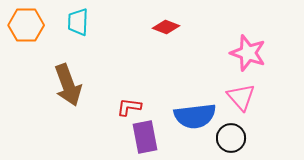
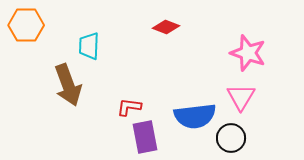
cyan trapezoid: moved 11 px right, 24 px down
pink triangle: rotated 12 degrees clockwise
